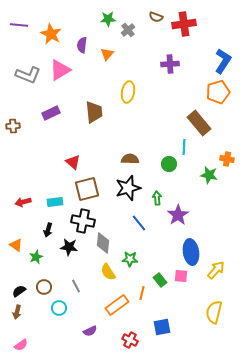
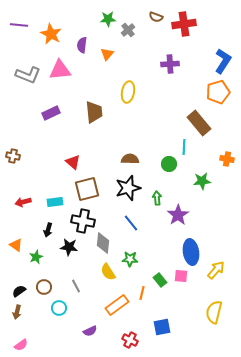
pink triangle at (60, 70): rotated 25 degrees clockwise
brown cross at (13, 126): moved 30 px down; rotated 16 degrees clockwise
green star at (209, 175): moved 7 px left, 6 px down; rotated 18 degrees counterclockwise
blue line at (139, 223): moved 8 px left
